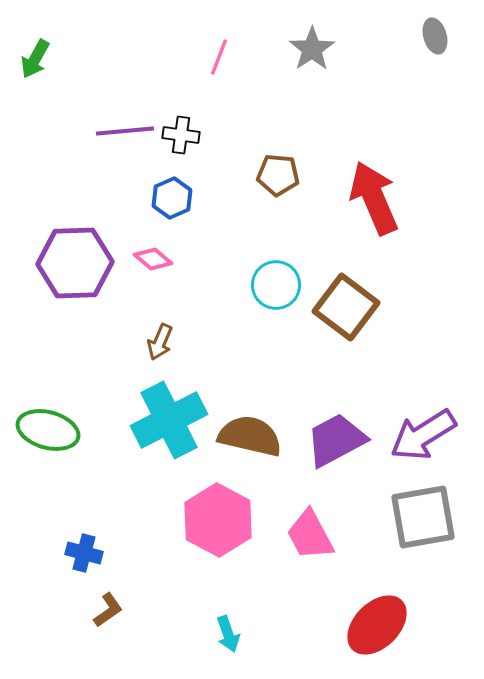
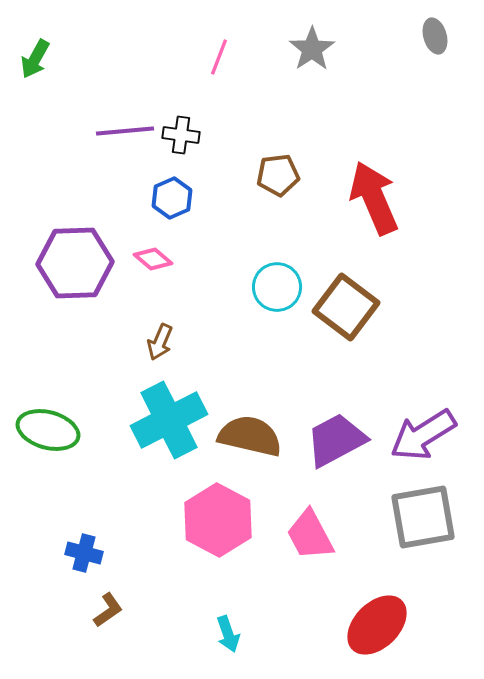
brown pentagon: rotated 12 degrees counterclockwise
cyan circle: moved 1 px right, 2 px down
